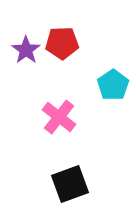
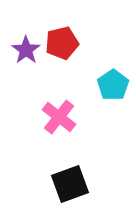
red pentagon: rotated 12 degrees counterclockwise
